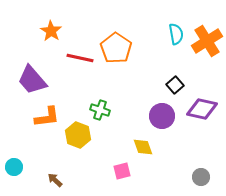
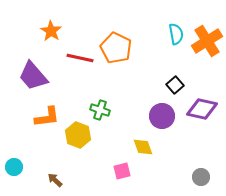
orange pentagon: rotated 8 degrees counterclockwise
purple trapezoid: moved 1 px right, 4 px up
